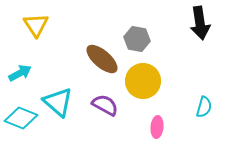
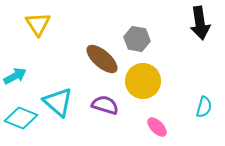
yellow triangle: moved 2 px right, 1 px up
cyan arrow: moved 5 px left, 3 px down
purple semicircle: rotated 12 degrees counterclockwise
pink ellipse: rotated 50 degrees counterclockwise
